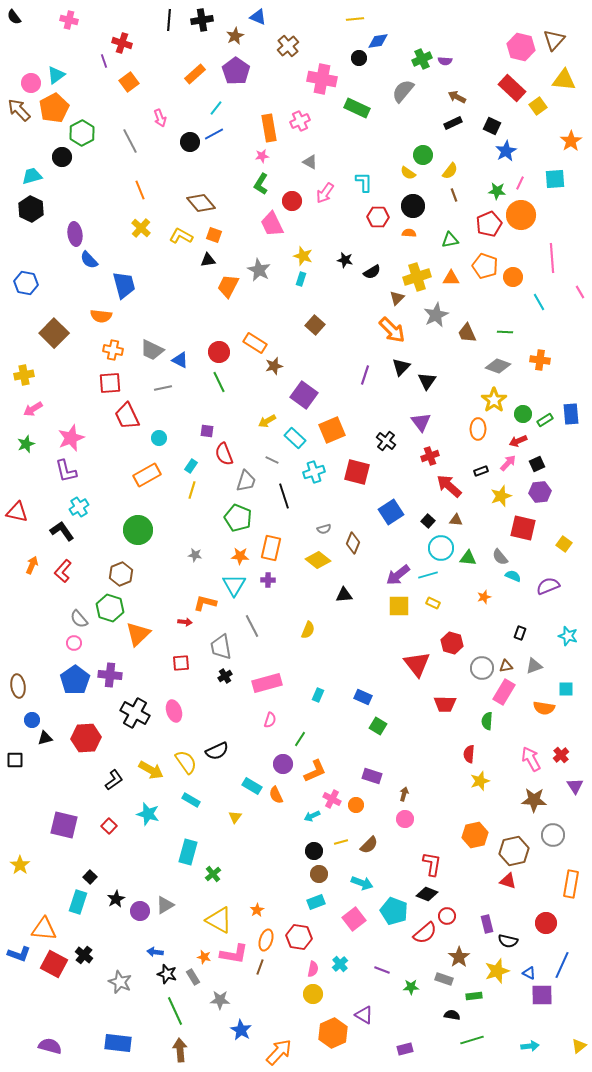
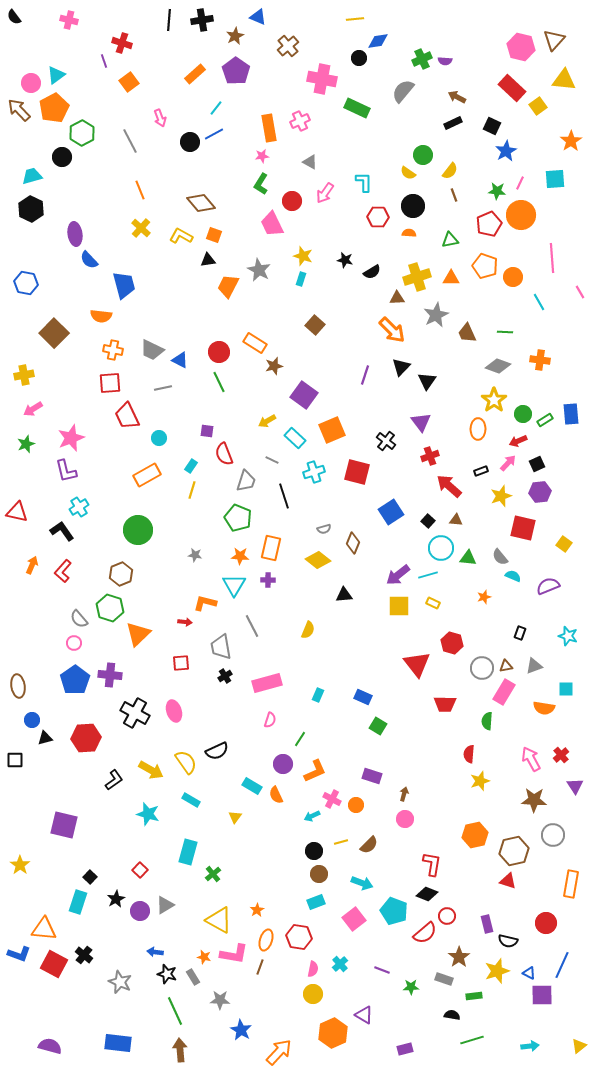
brown triangle at (397, 298): rotated 42 degrees clockwise
red square at (109, 826): moved 31 px right, 44 px down
